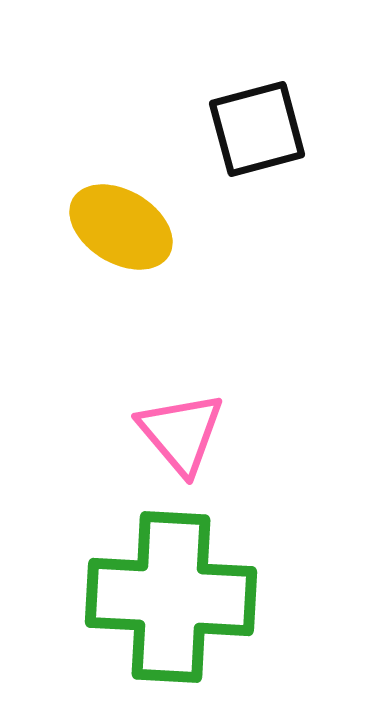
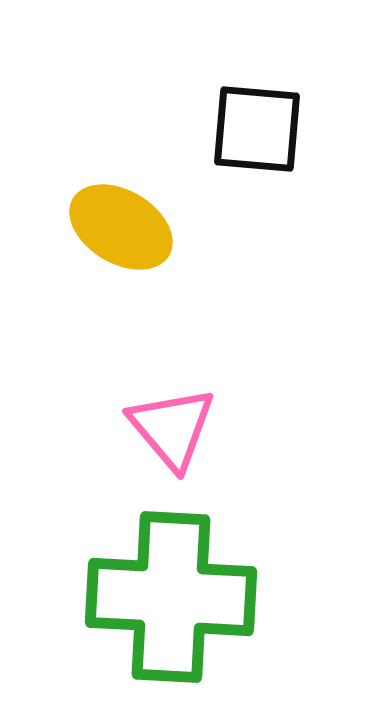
black square: rotated 20 degrees clockwise
pink triangle: moved 9 px left, 5 px up
